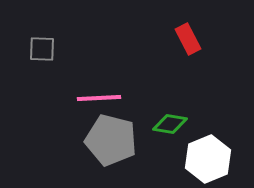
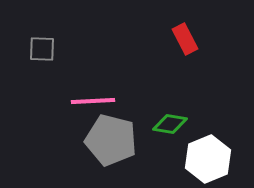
red rectangle: moved 3 px left
pink line: moved 6 px left, 3 px down
